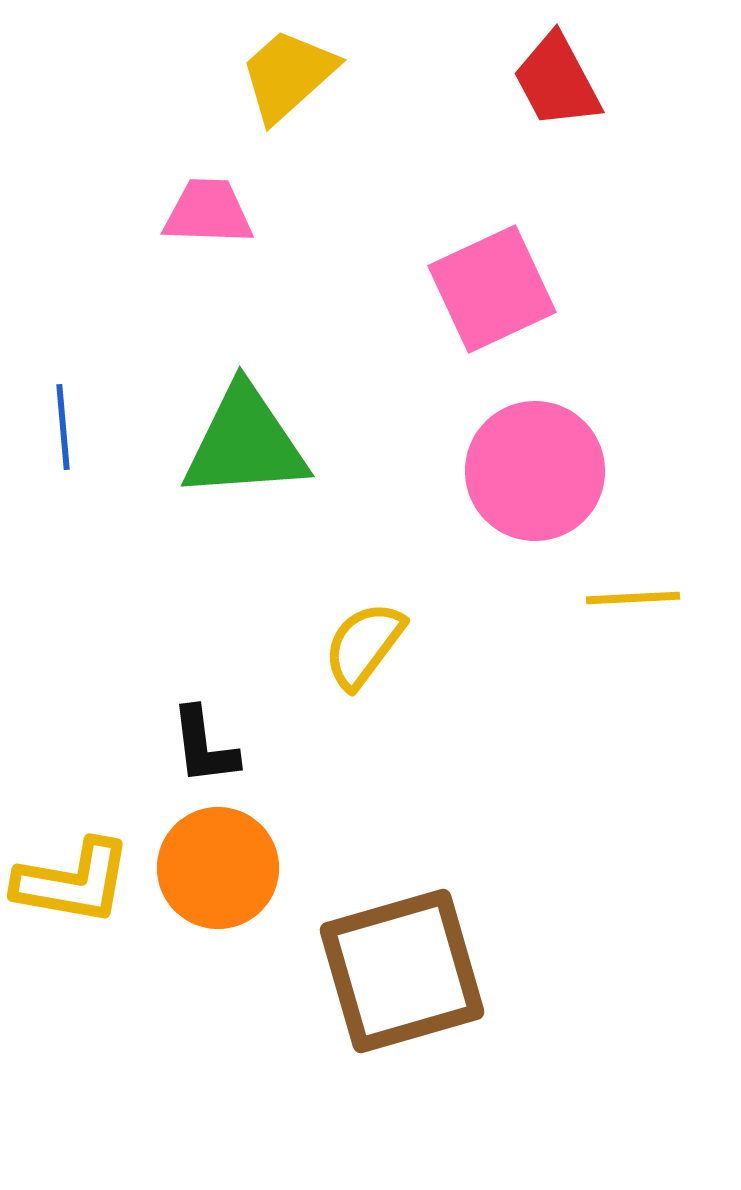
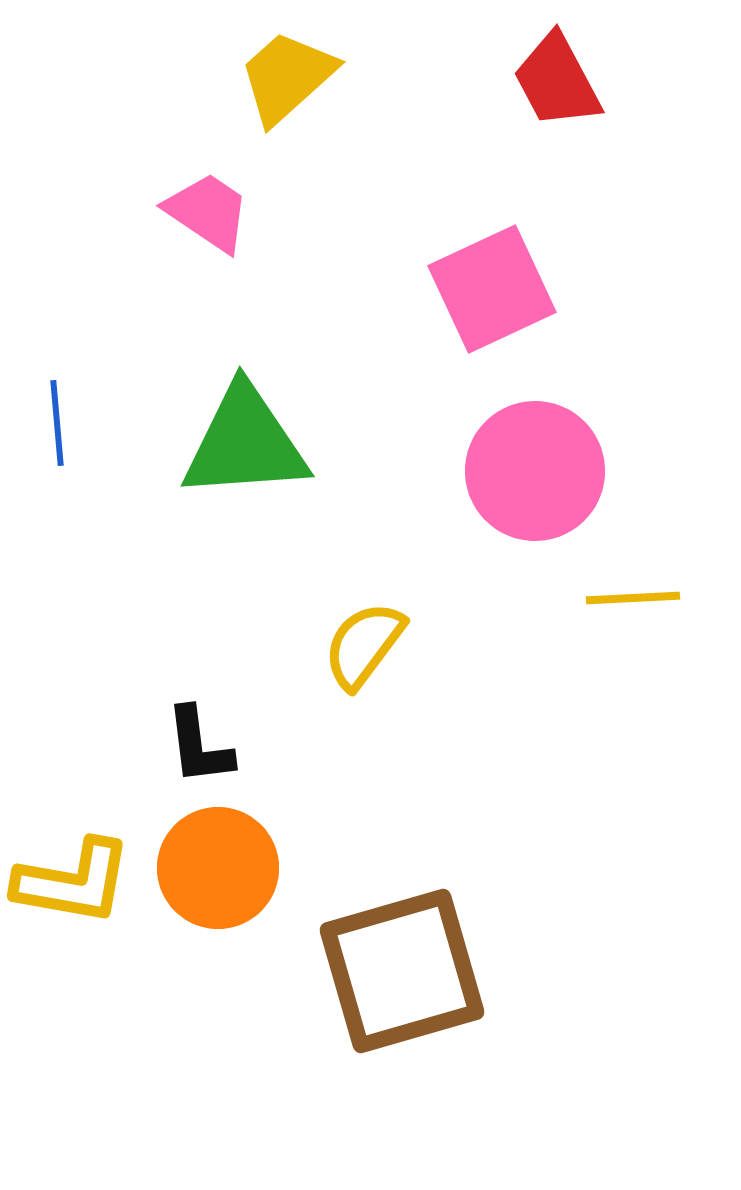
yellow trapezoid: moved 1 px left, 2 px down
pink trapezoid: rotated 32 degrees clockwise
blue line: moved 6 px left, 4 px up
black L-shape: moved 5 px left
